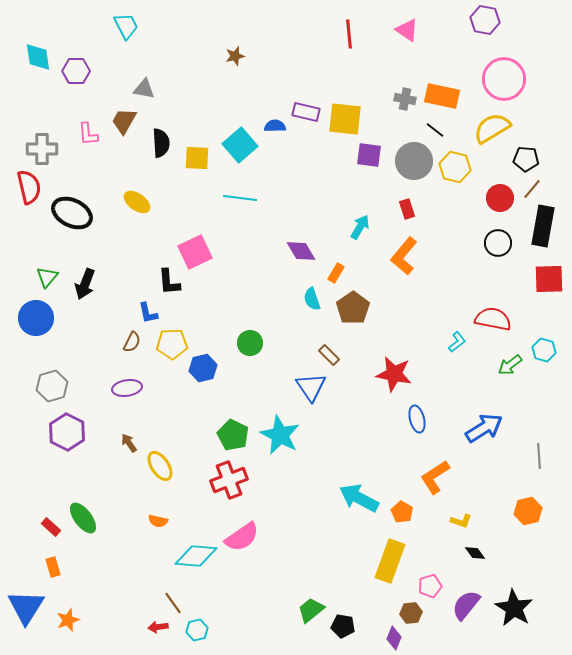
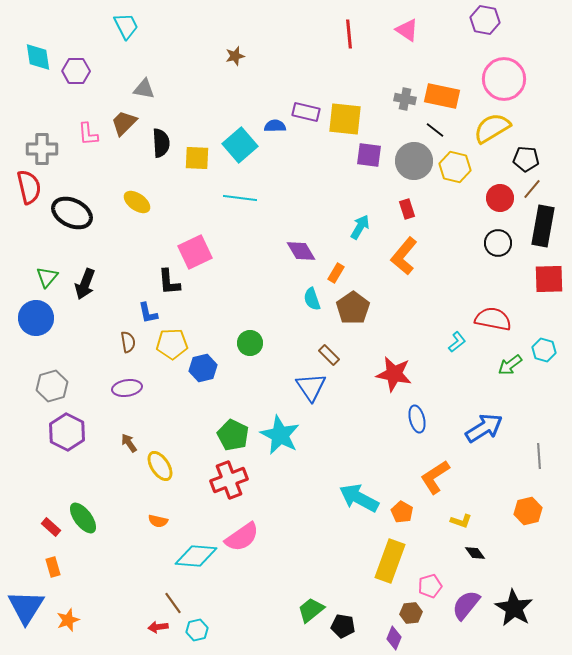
brown trapezoid at (124, 121): moved 2 px down; rotated 16 degrees clockwise
brown semicircle at (132, 342): moved 4 px left; rotated 35 degrees counterclockwise
